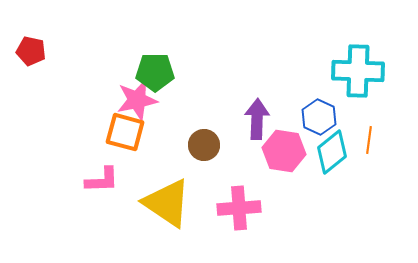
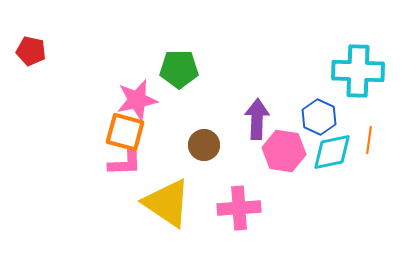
green pentagon: moved 24 px right, 3 px up
cyan diamond: rotated 27 degrees clockwise
pink L-shape: moved 23 px right, 17 px up
